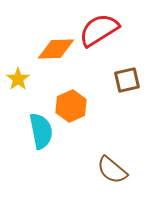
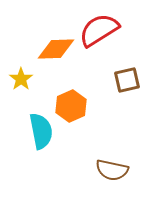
yellow star: moved 3 px right
brown semicircle: rotated 28 degrees counterclockwise
